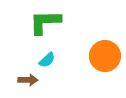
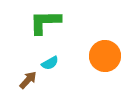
cyan semicircle: moved 3 px right, 3 px down; rotated 12 degrees clockwise
brown arrow: rotated 48 degrees counterclockwise
